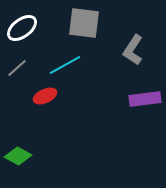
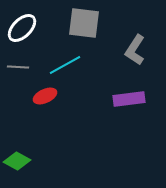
white ellipse: rotated 8 degrees counterclockwise
gray L-shape: moved 2 px right
gray line: moved 1 px right, 1 px up; rotated 45 degrees clockwise
purple rectangle: moved 16 px left
green diamond: moved 1 px left, 5 px down
